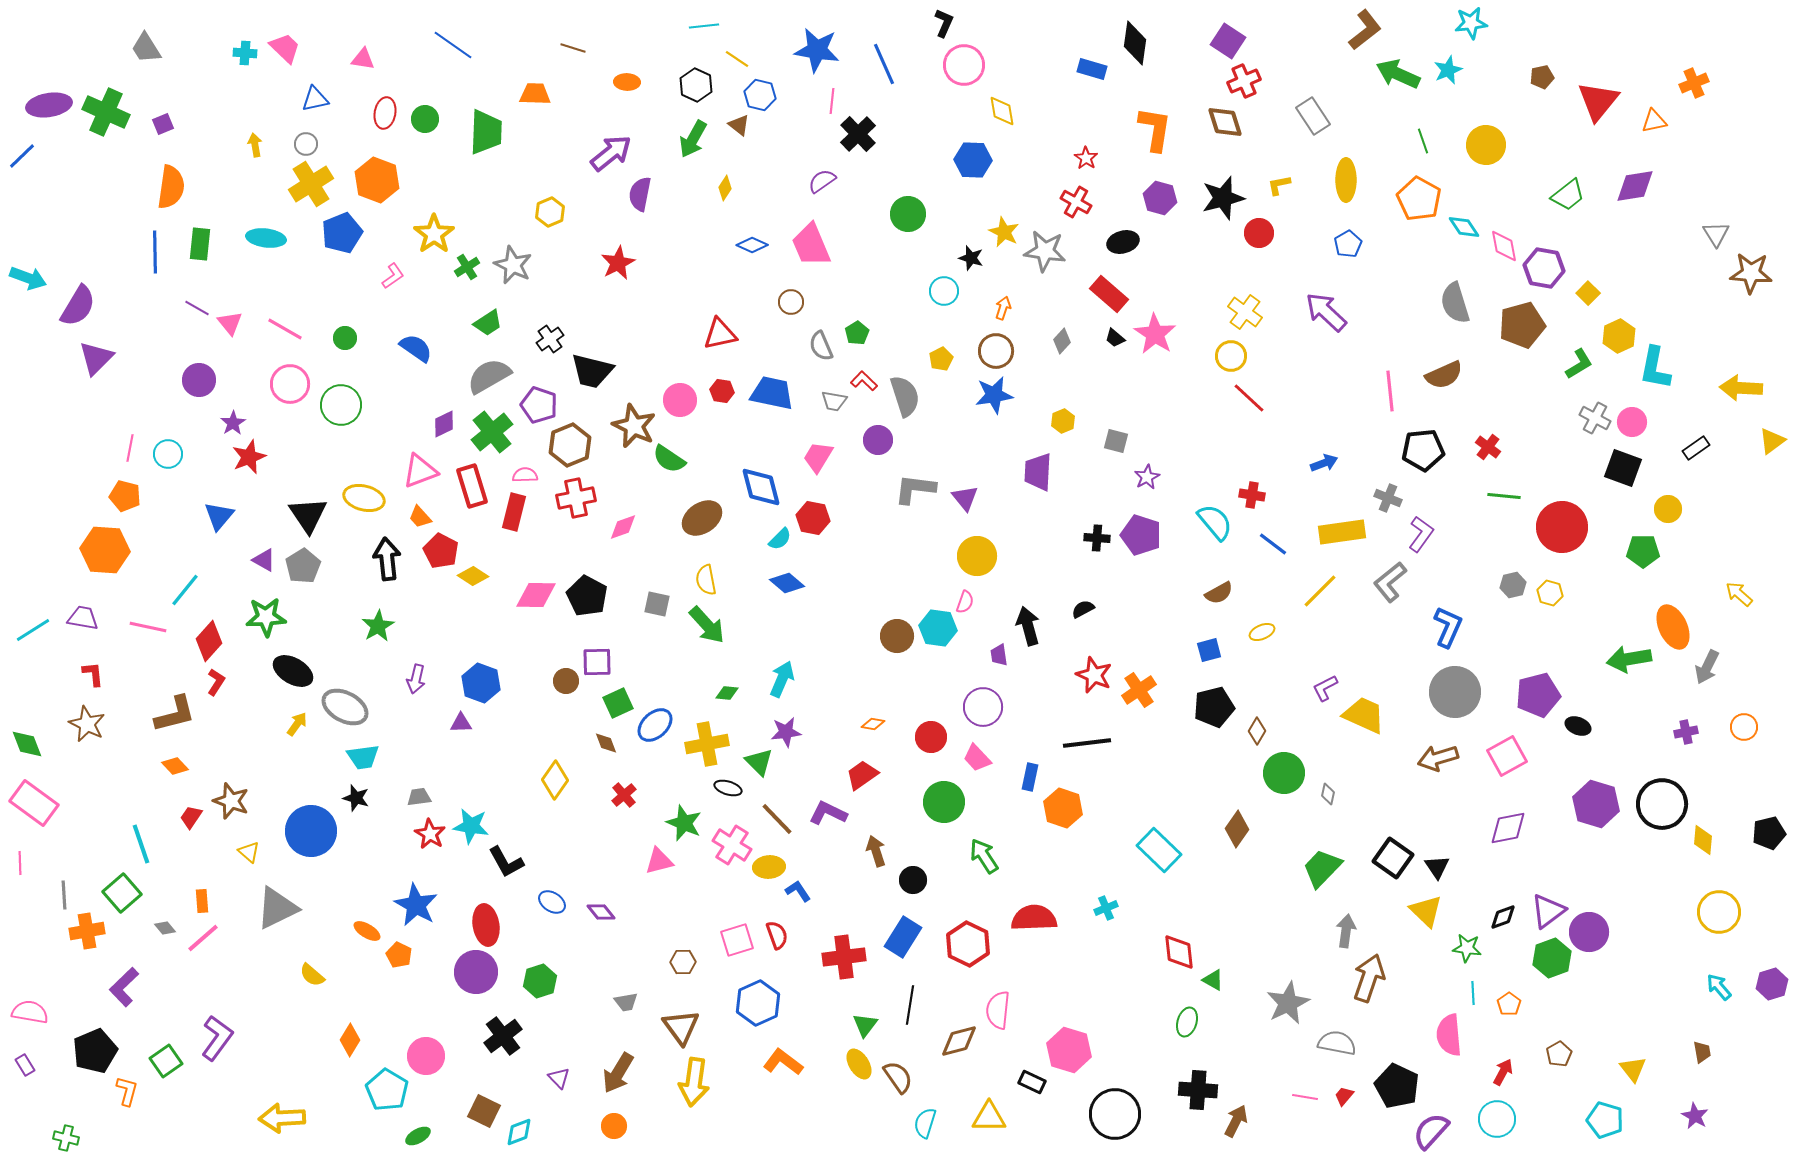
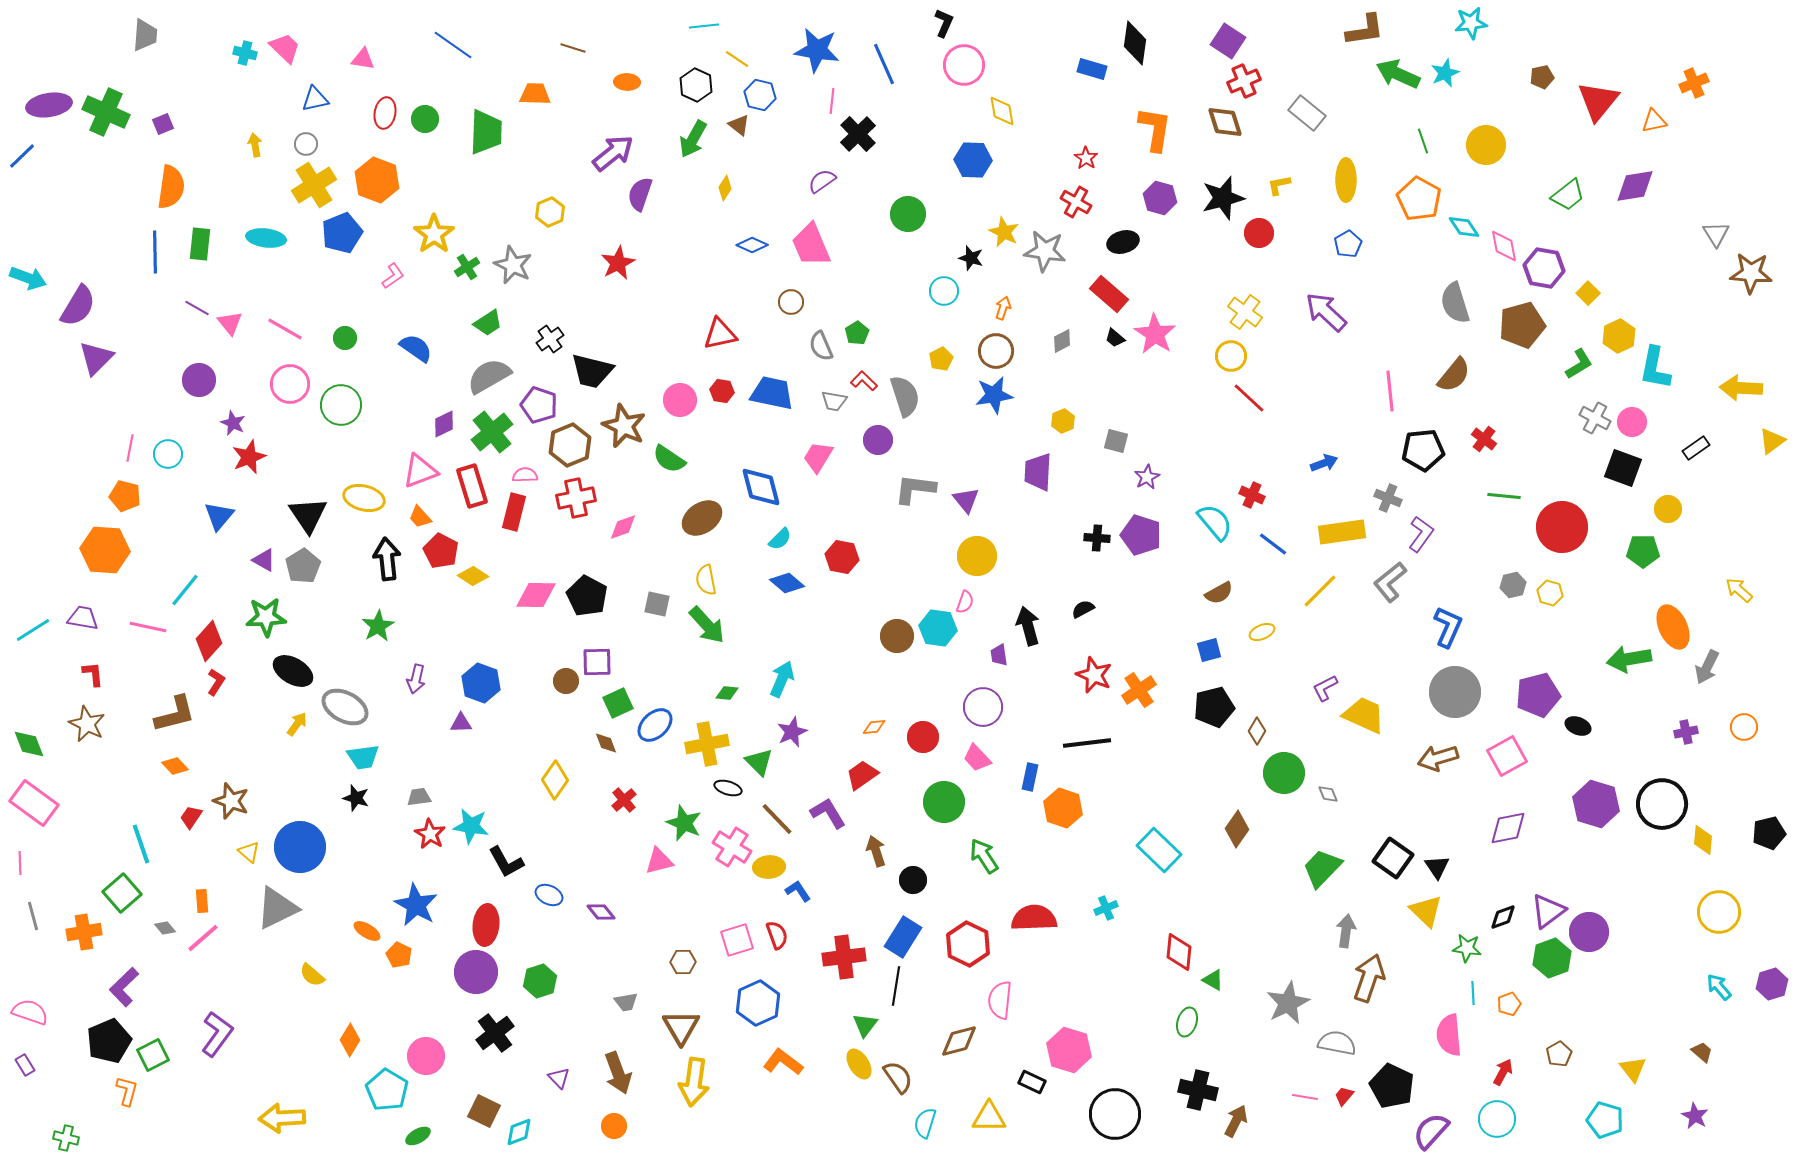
brown L-shape at (1365, 30): rotated 30 degrees clockwise
gray trapezoid at (146, 48): moved 1 px left, 13 px up; rotated 144 degrees counterclockwise
cyan cross at (245, 53): rotated 10 degrees clockwise
cyan star at (1448, 70): moved 3 px left, 3 px down
gray rectangle at (1313, 116): moved 6 px left, 3 px up; rotated 18 degrees counterclockwise
purple arrow at (611, 153): moved 2 px right
yellow cross at (311, 184): moved 3 px right, 1 px down
purple semicircle at (640, 194): rotated 8 degrees clockwise
gray diamond at (1062, 341): rotated 20 degrees clockwise
brown semicircle at (1444, 375): moved 10 px right; rotated 27 degrees counterclockwise
purple star at (233, 423): rotated 15 degrees counterclockwise
brown star at (634, 426): moved 10 px left
red cross at (1488, 447): moved 4 px left, 8 px up
red cross at (1252, 495): rotated 15 degrees clockwise
purple triangle at (965, 498): moved 1 px right, 2 px down
red hexagon at (813, 518): moved 29 px right, 39 px down
yellow arrow at (1739, 594): moved 4 px up
orange diamond at (873, 724): moved 1 px right, 3 px down; rotated 15 degrees counterclockwise
purple star at (786, 732): moved 6 px right; rotated 16 degrees counterclockwise
red circle at (931, 737): moved 8 px left
green diamond at (27, 744): moved 2 px right
gray diamond at (1328, 794): rotated 35 degrees counterclockwise
red cross at (624, 795): moved 5 px down
purple L-shape at (828, 813): rotated 33 degrees clockwise
blue circle at (311, 831): moved 11 px left, 16 px down
pink cross at (732, 845): moved 2 px down
gray line at (64, 895): moved 31 px left, 21 px down; rotated 12 degrees counterclockwise
blue ellipse at (552, 902): moved 3 px left, 7 px up; rotated 8 degrees counterclockwise
red ellipse at (486, 925): rotated 15 degrees clockwise
orange cross at (87, 931): moved 3 px left, 1 px down
red diamond at (1179, 952): rotated 12 degrees clockwise
orange pentagon at (1509, 1004): rotated 15 degrees clockwise
black line at (910, 1005): moved 14 px left, 19 px up
pink semicircle at (998, 1010): moved 2 px right, 10 px up
pink semicircle at (30, 1012): rotated 9 degrees clockwise
brown triangle at (681, 1027): rotated 6 degrees clockwise
black cross at (503, 1036): moved 8 px left, 3 px up
purple L-shape at (217, 1038): moved 4 px up
black pentagon at (95, 1051): moved 14 px right, 10 px up
brown trapezoid at (1702, 1052): rotated 40 degrees counterclockwise
green square at (166, 1061): moved 13 px left, 6 px up; rotated 8 degrees clockwise
brown arrow at (618, 1073): rotated 51 degrees counterclockwise
black pentagon at (1397, 1086): moved 5 px left
black cross at (1198, 1090): rotated 9 degrees clockwise
